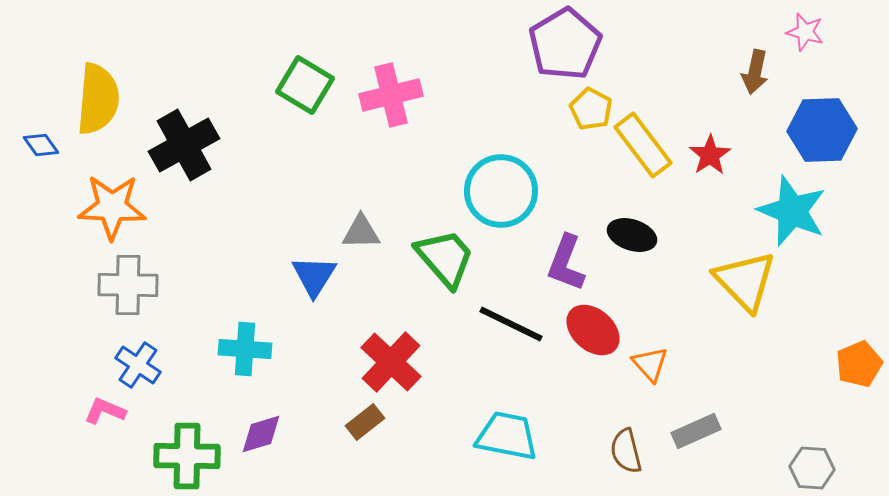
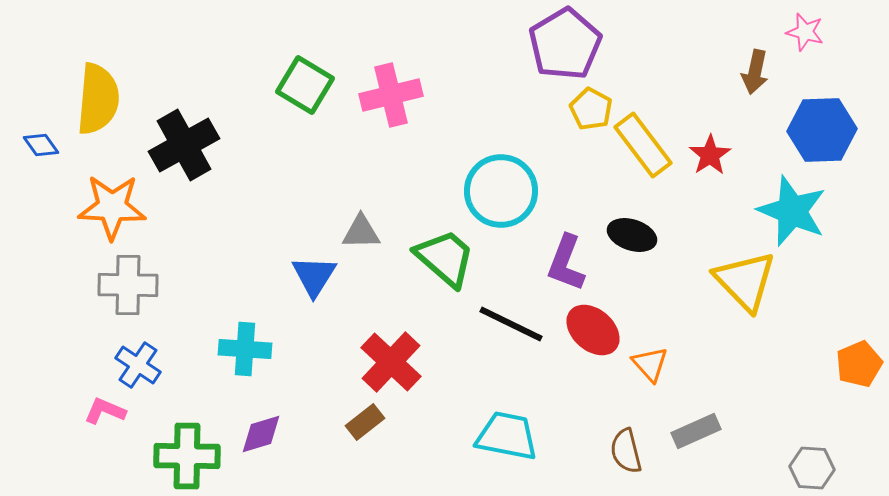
green trapezoid: rotated 8 degrees counterclockwise
